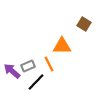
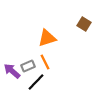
orange triangle: moved 15 px left, 8 px up; rotated 18 degrees counterclockwise
orange line: moved 4 px left, 2 px up
